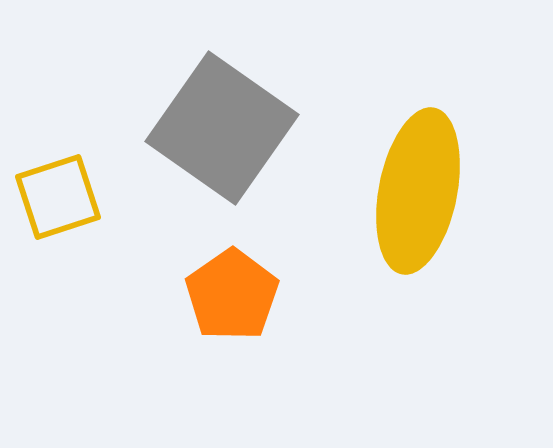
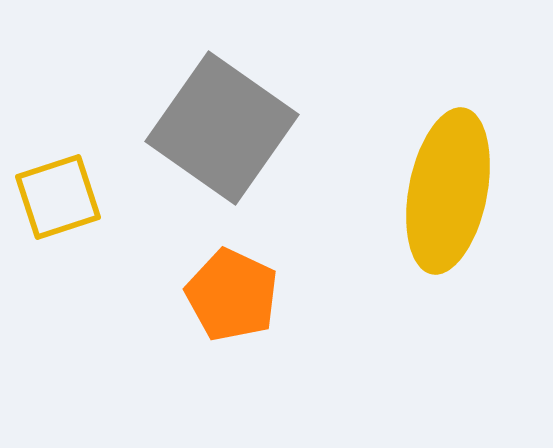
yellow ellipse: moved 30 px right
orange pentagon: rotated 12 degrees counterclockwise
